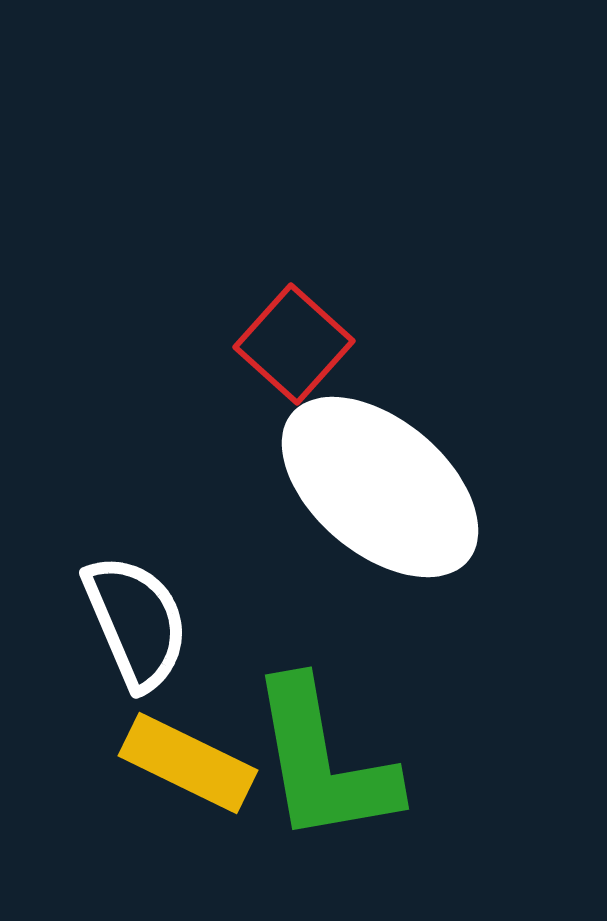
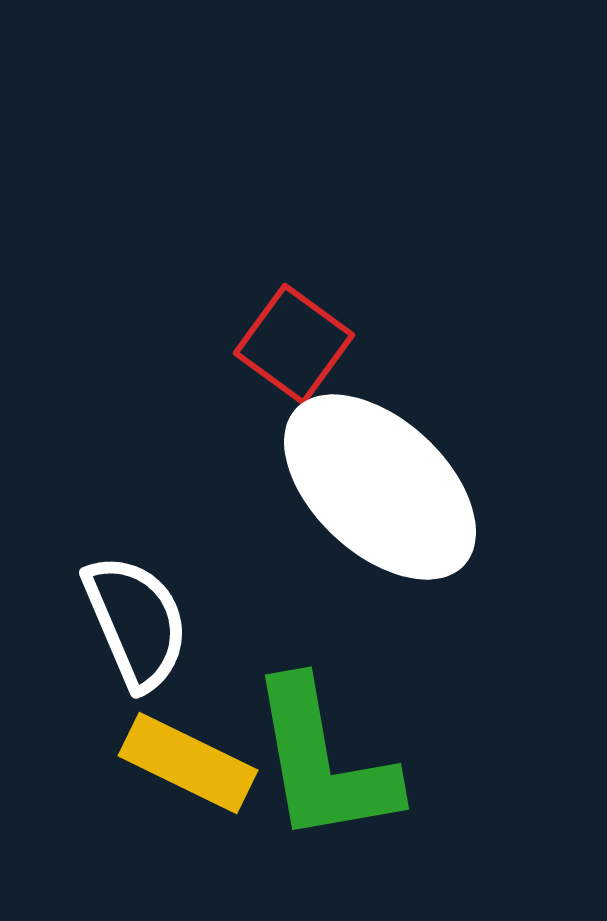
red square: rotated 6 degrees counterclockwise
white ellipse: rotated 3 degrees clockwise
